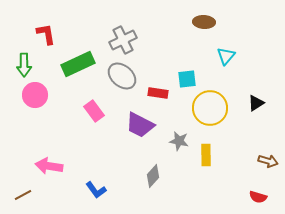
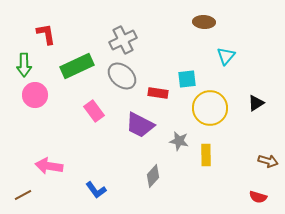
green rectangle: moved 1 px left, 2 px down
